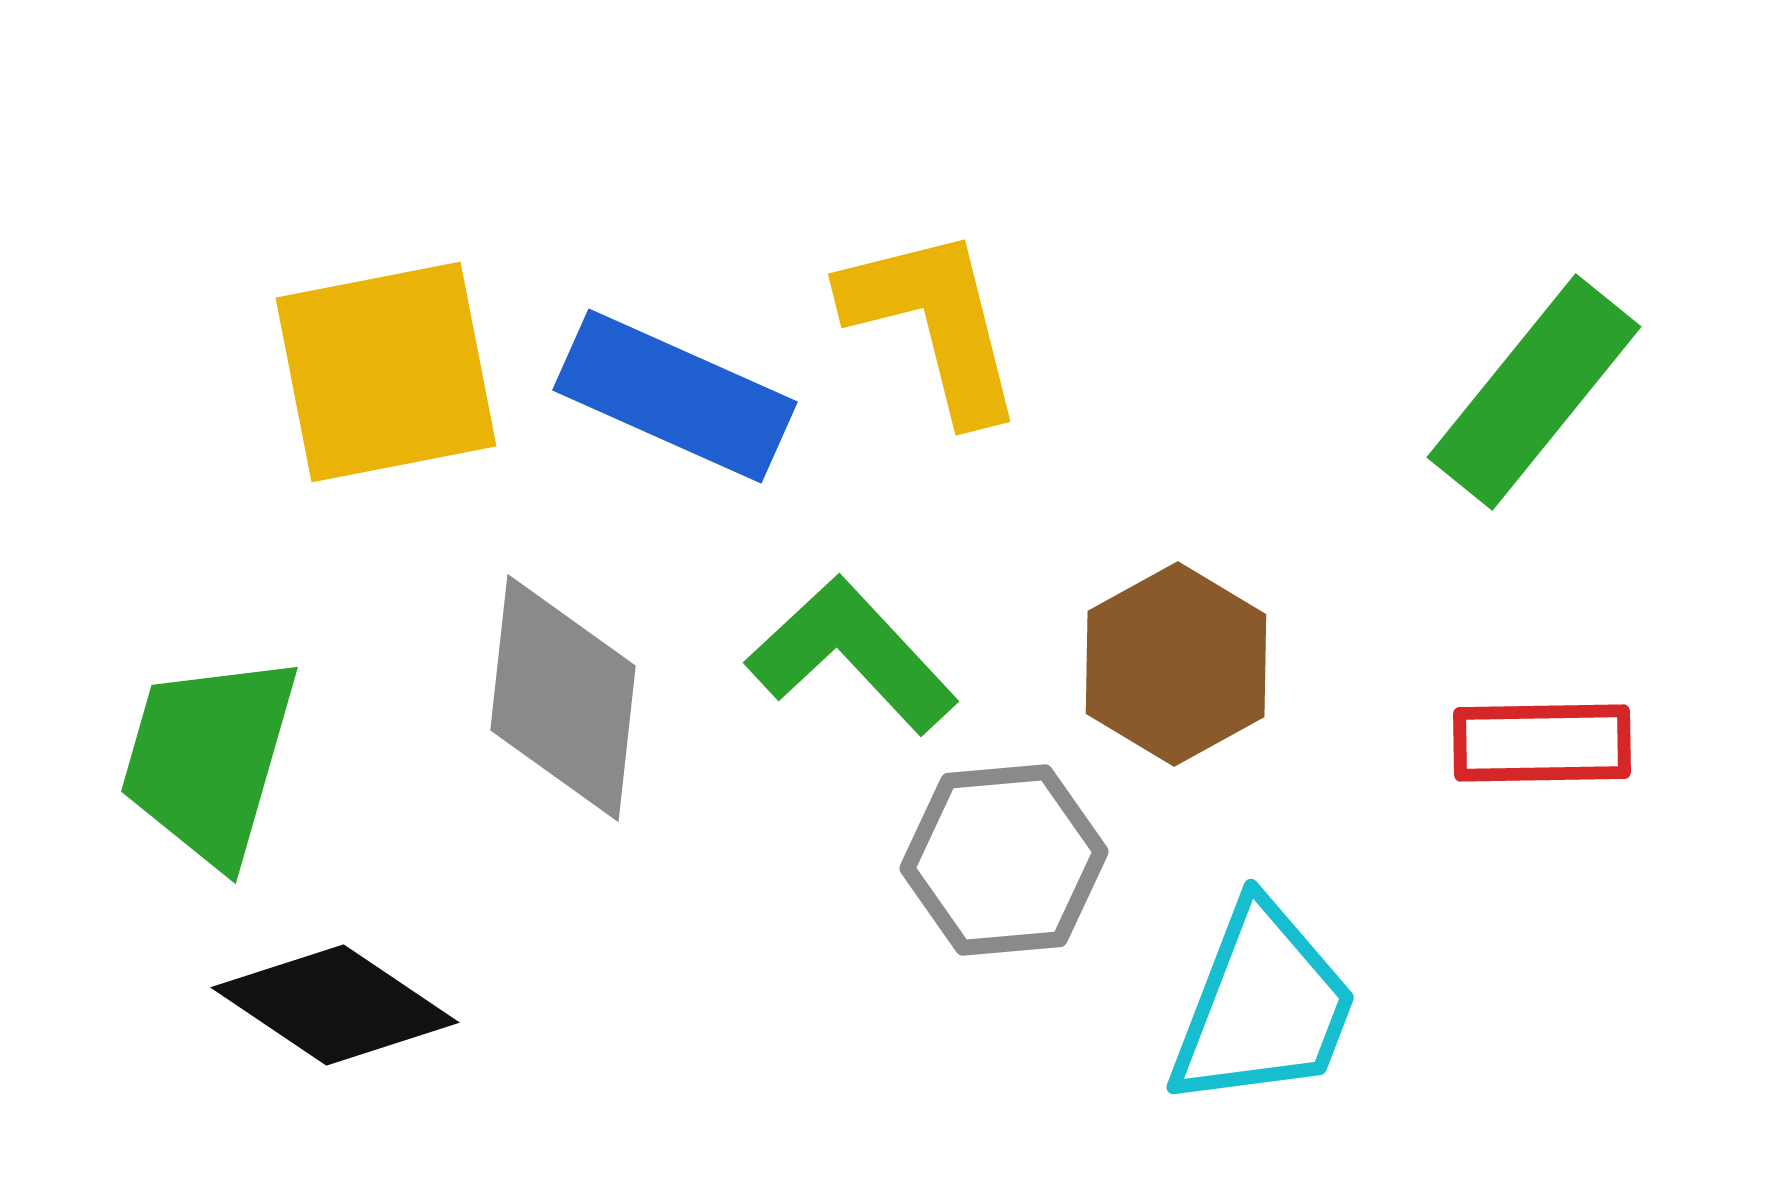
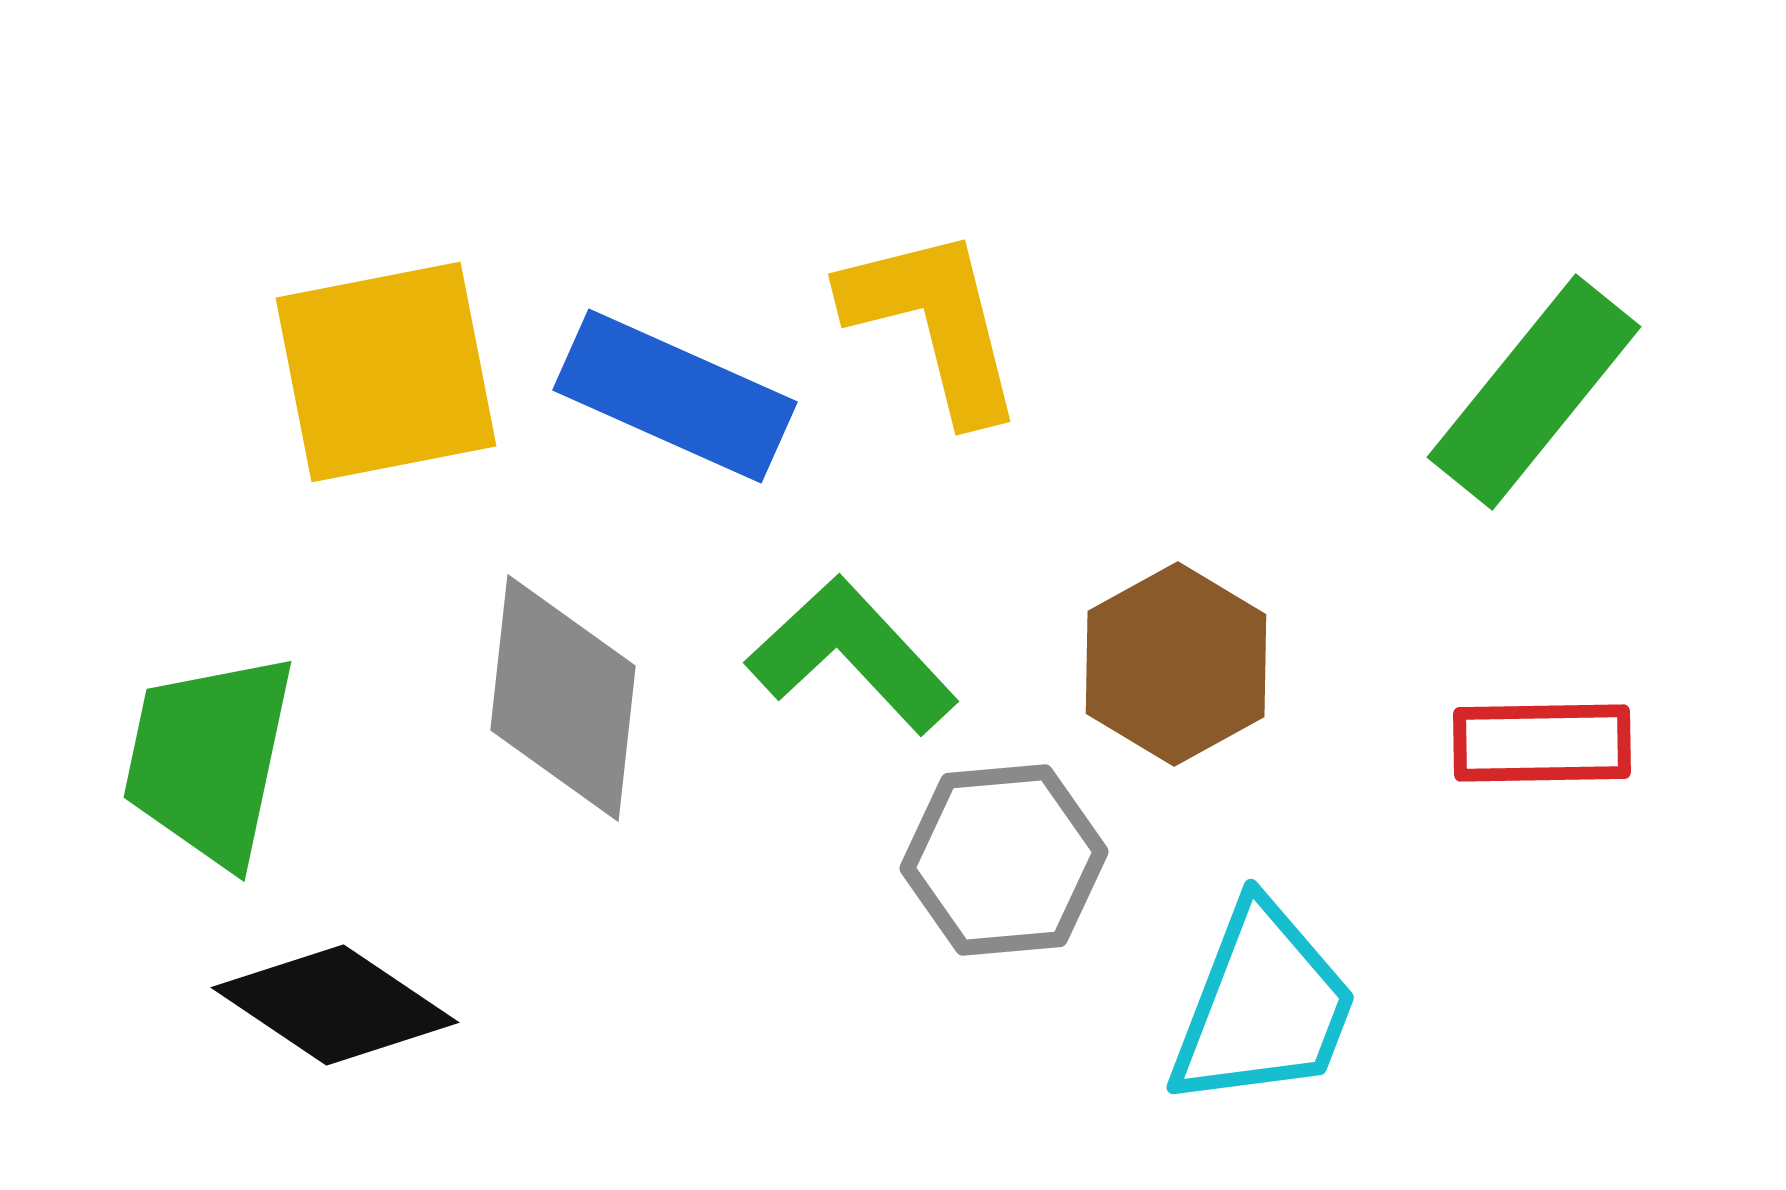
green trapezoid: rotated 4 degrees counterclockwise
